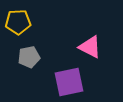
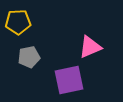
pink triangle: rotated 50 degrees counterclockwise
purple square: moved 2 px up
